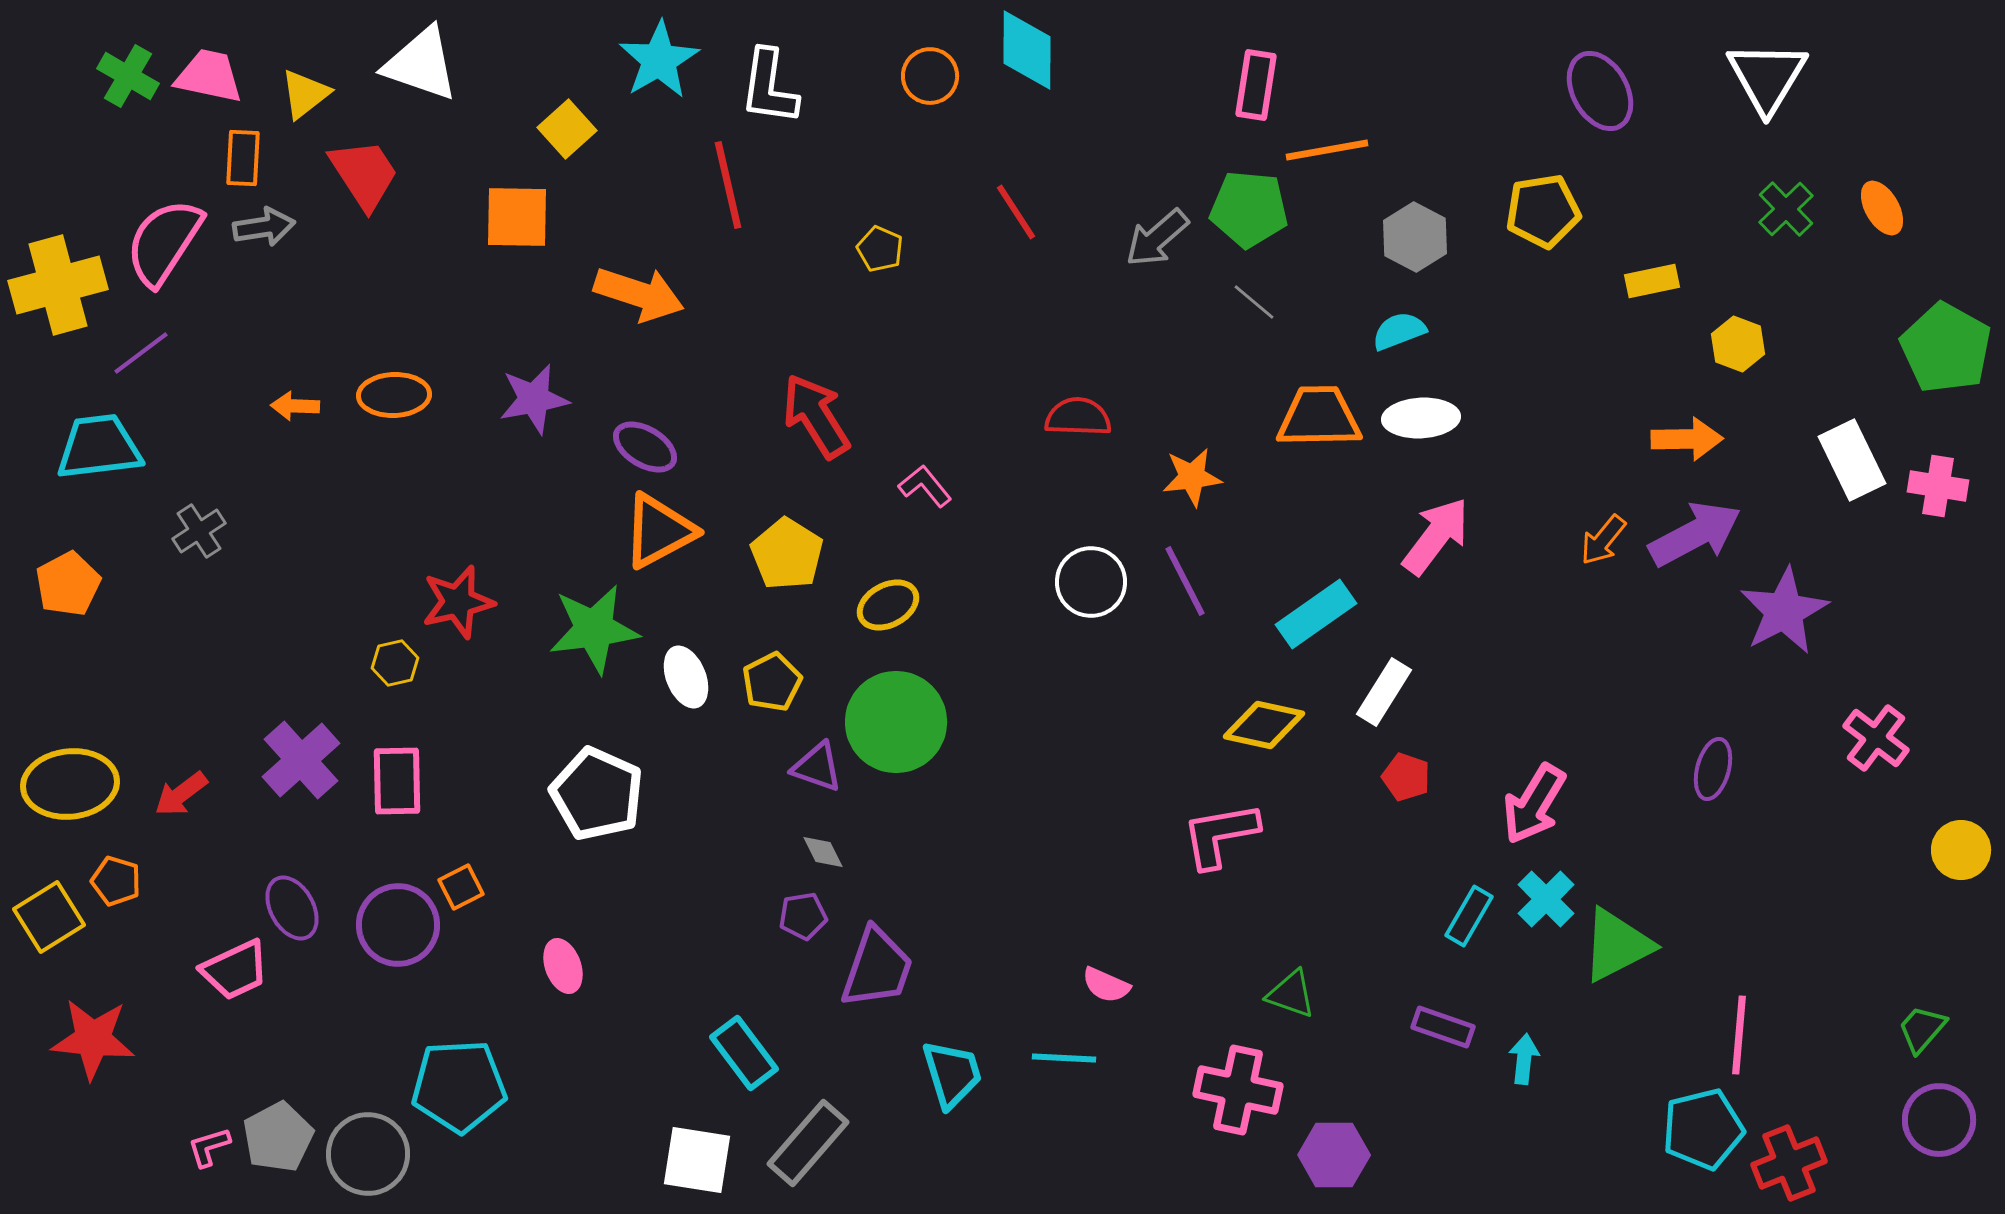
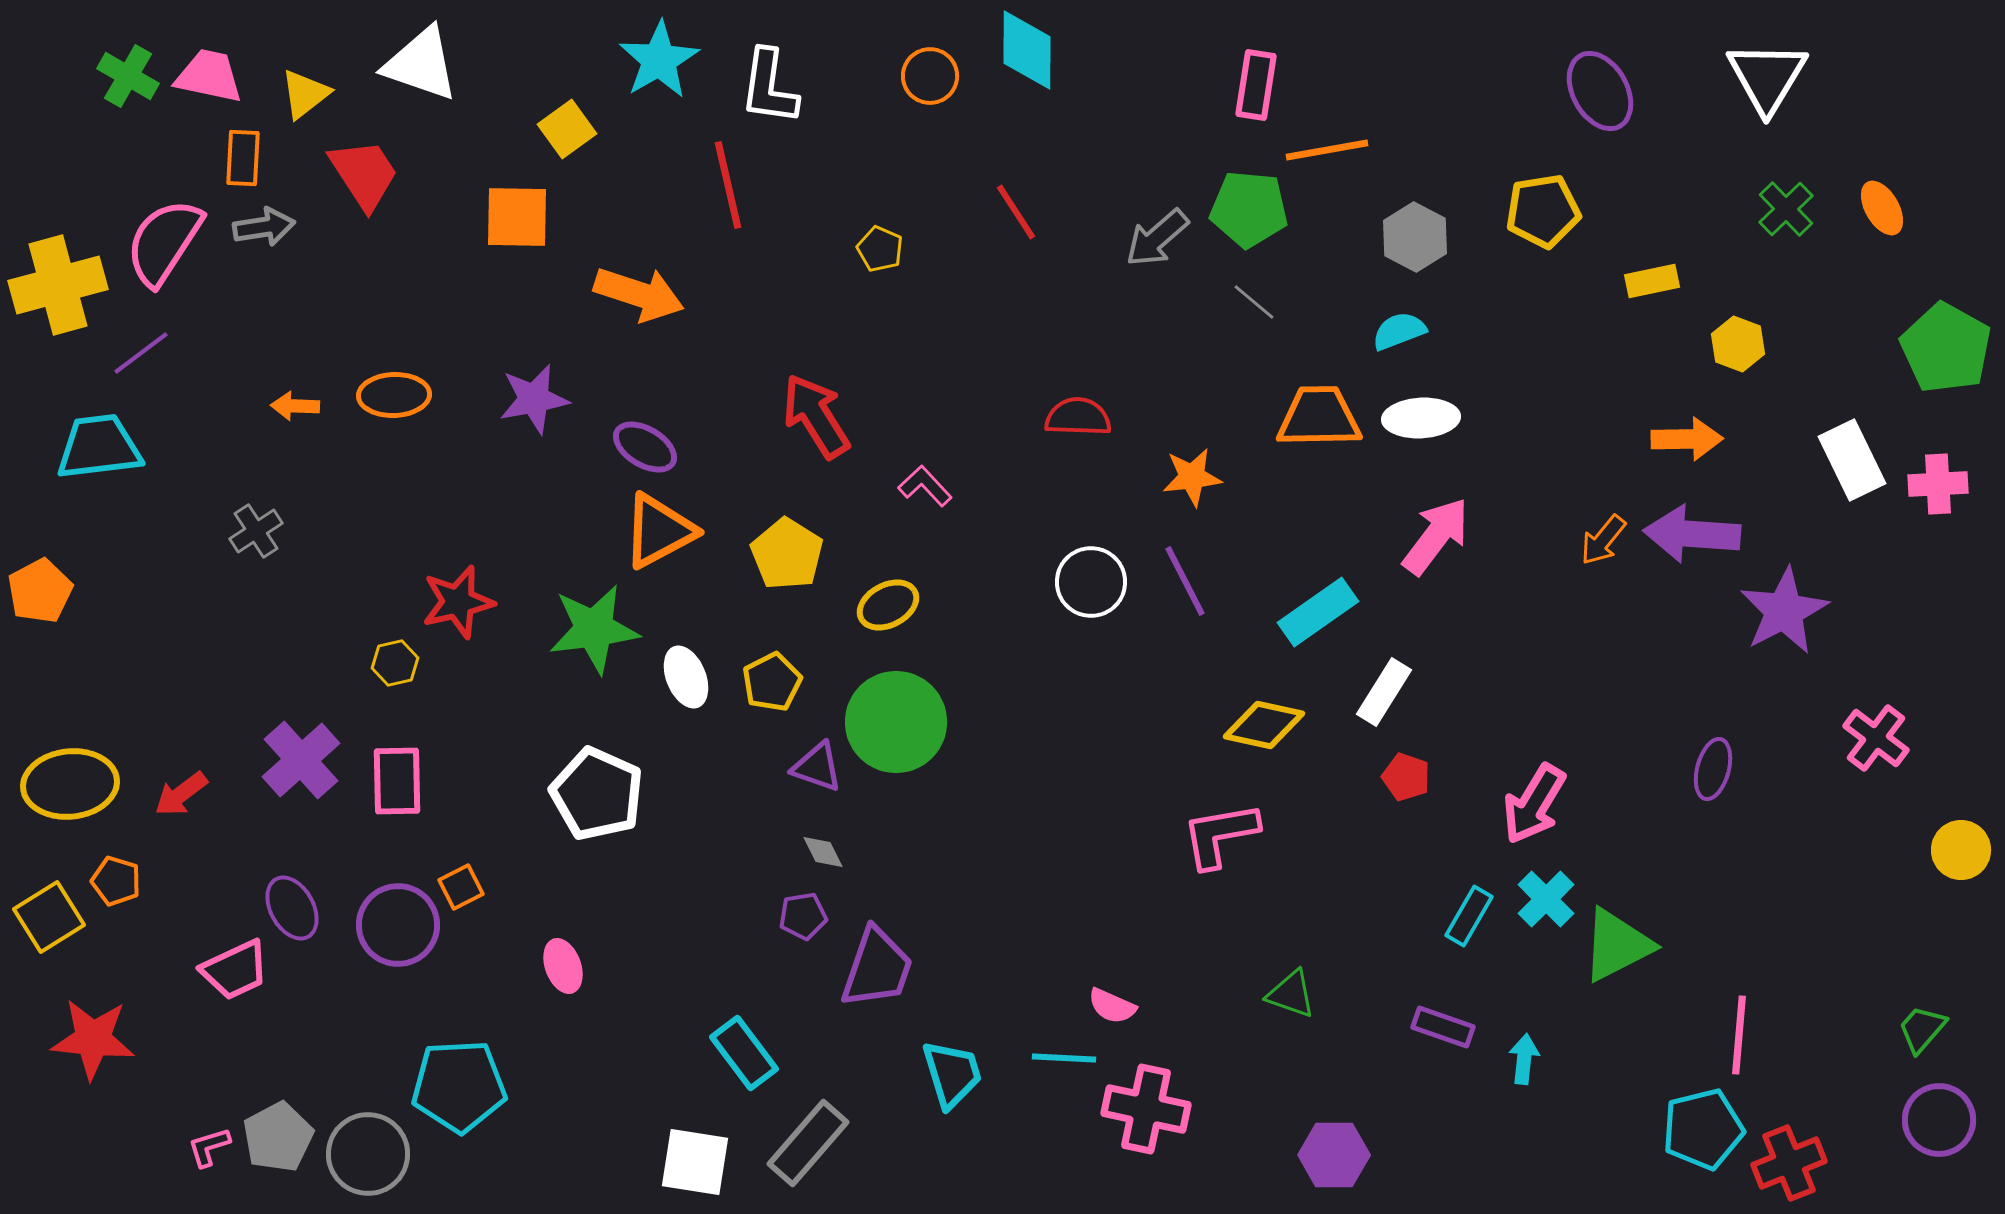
yellow square at (567, 129): rotated 6 degrees clockwise
pink L-shape at (925, 486): rotated 4 degrees counterclockwise
pink cross at (1938, 486): moved 2 px up; rotated 12 degrees counterclockwise
gray cross at (199, 531): moved 57 px right
purple arrow at (1695, 534): moved 3 px left; rotated 148 degrees counterclockwise
orange pentagon at (68, 584): moved 28 px left, 7 px down
cyan rectangle at (1316, 614): moved 2 px right, 2 px up
pink semicircle at (1106, 985): moved 6 px right, 21 px down
pink cross at (1238, 1090): moved 92 px left, 19 px down
white square at (697, 1160): moved 2 px left, 2 px down
